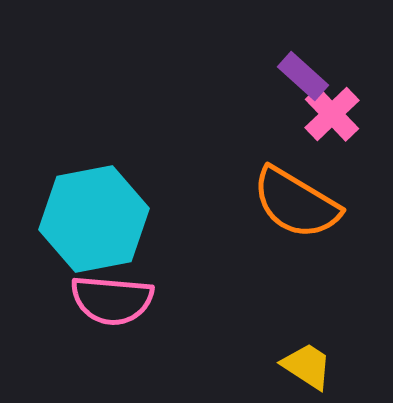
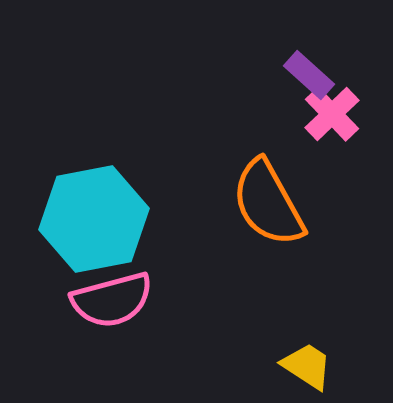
purple rectangle: moved 6 px right, 1 px up
orange semicircle: moved 28 px left; rotated 30 degrees clockwise
pink semicircle: rotated 20 degrees counterclockwise
